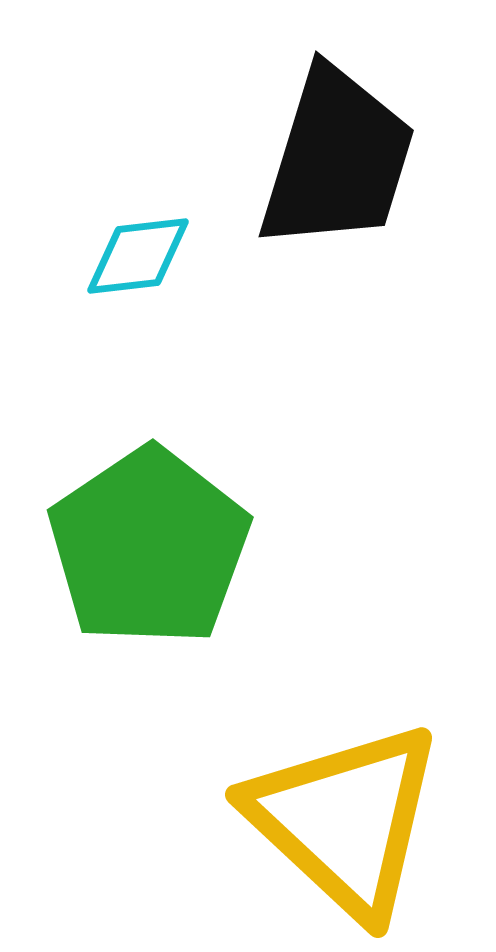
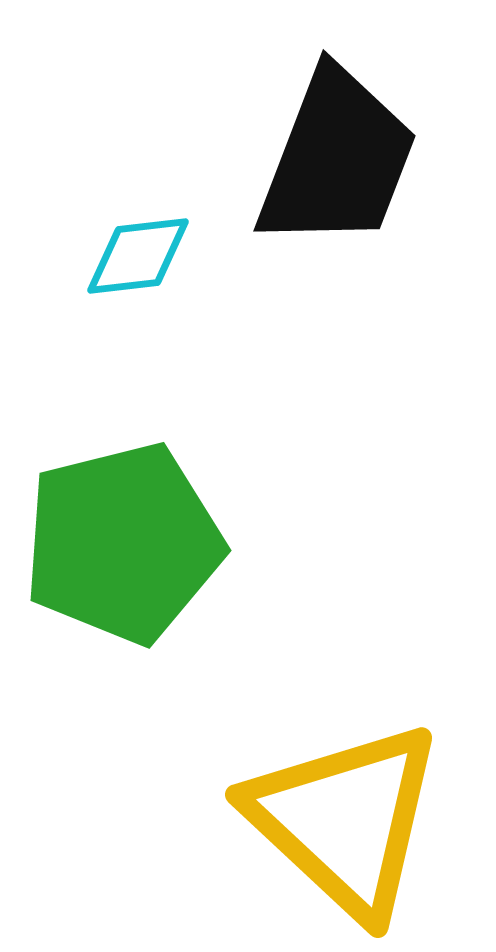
black trapezoid: rotated 4 degrees clockwise
green pentagon: moved 26 px left, 4 px up; rotated 20 degrees clockwise
